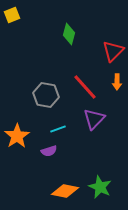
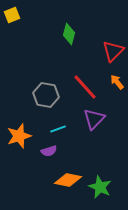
orange arrow: rotated 140 degrees clockwise
orange star: moved 2 px right; rotated 15 degrees clockwise
orange diamond: moved 3 px right, 11 px up
